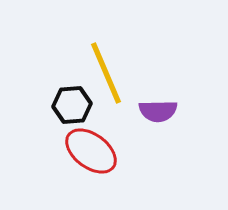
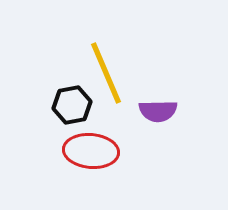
black hexagon: rotated 6 degrees counterclockwise
red ellipse: rotated 32 degrees counterclockwise
